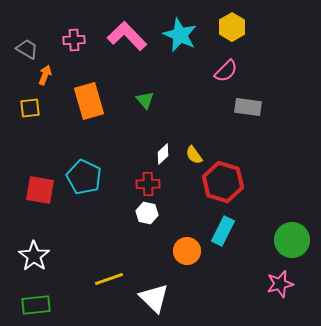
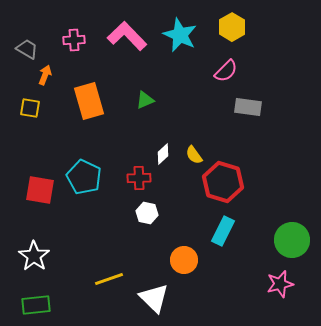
green triangle: rotated 48 degrees clockwise
yellow square: rotated 15 degrees clockwise
red cross: moved 9 px left, 6 px up
orange circle: moved 3 px left, 9 px down
